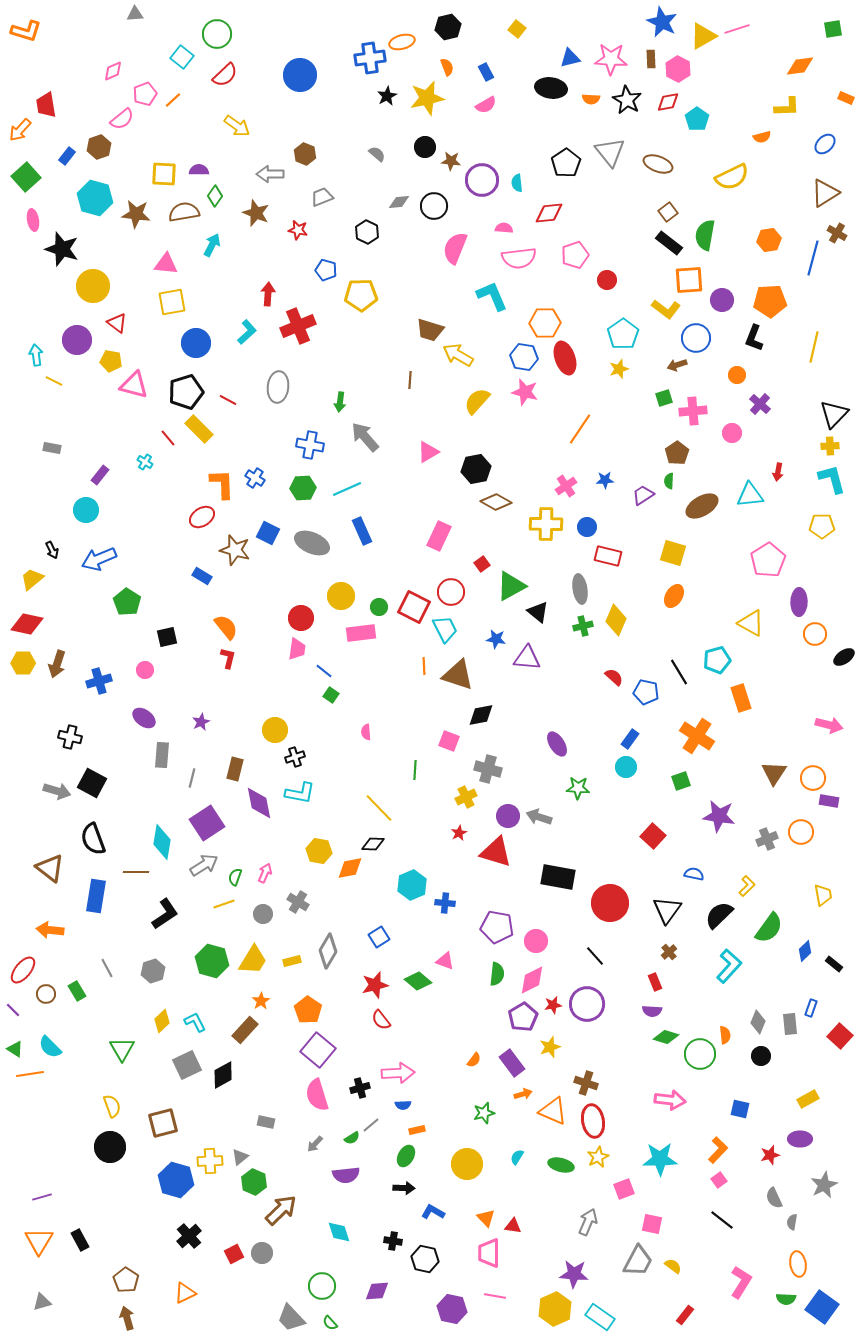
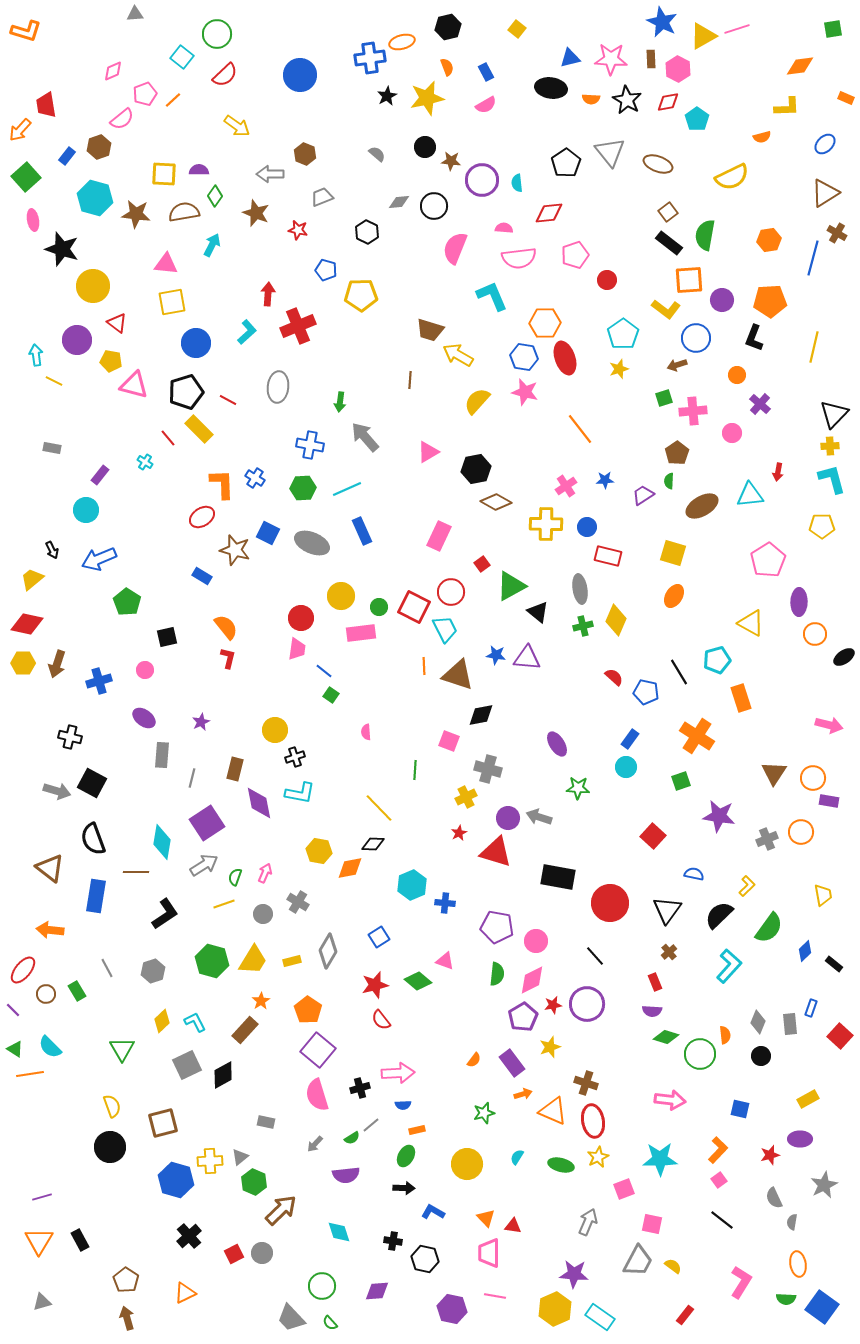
orange line at (580, 429): rotated 72 degrees counterclockwise
blue star at (496, 639): moved 16 px down
purple circle at (508, 816): moved 2 px down
